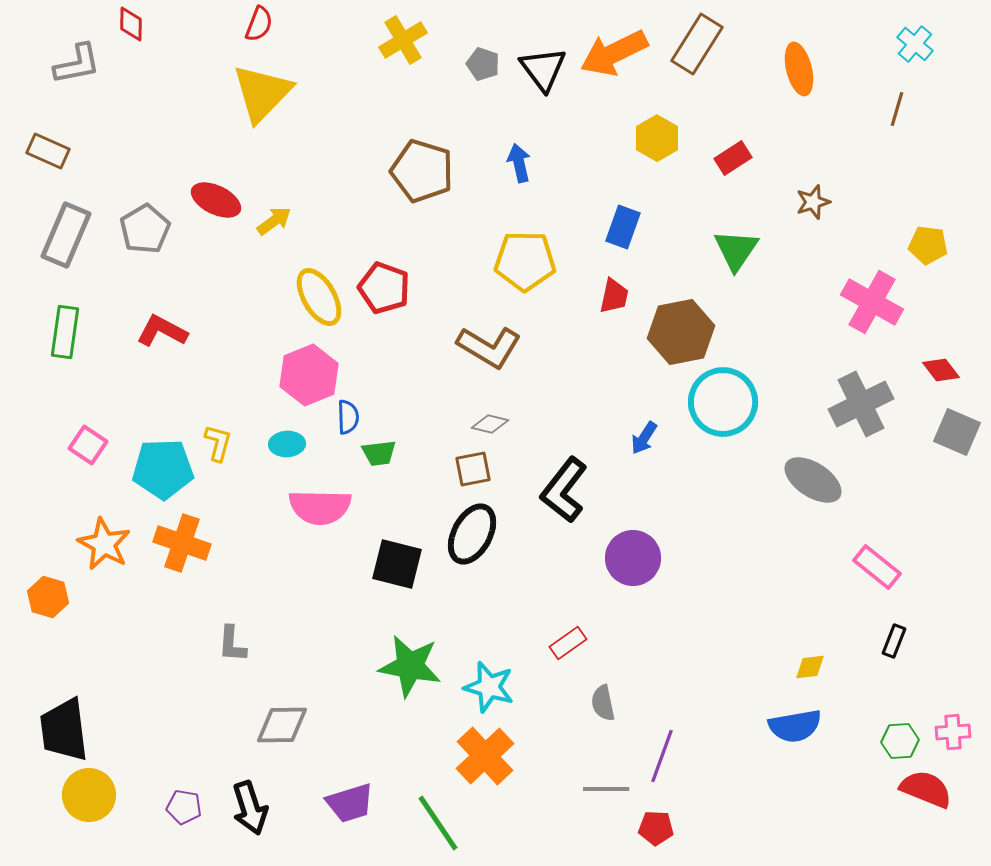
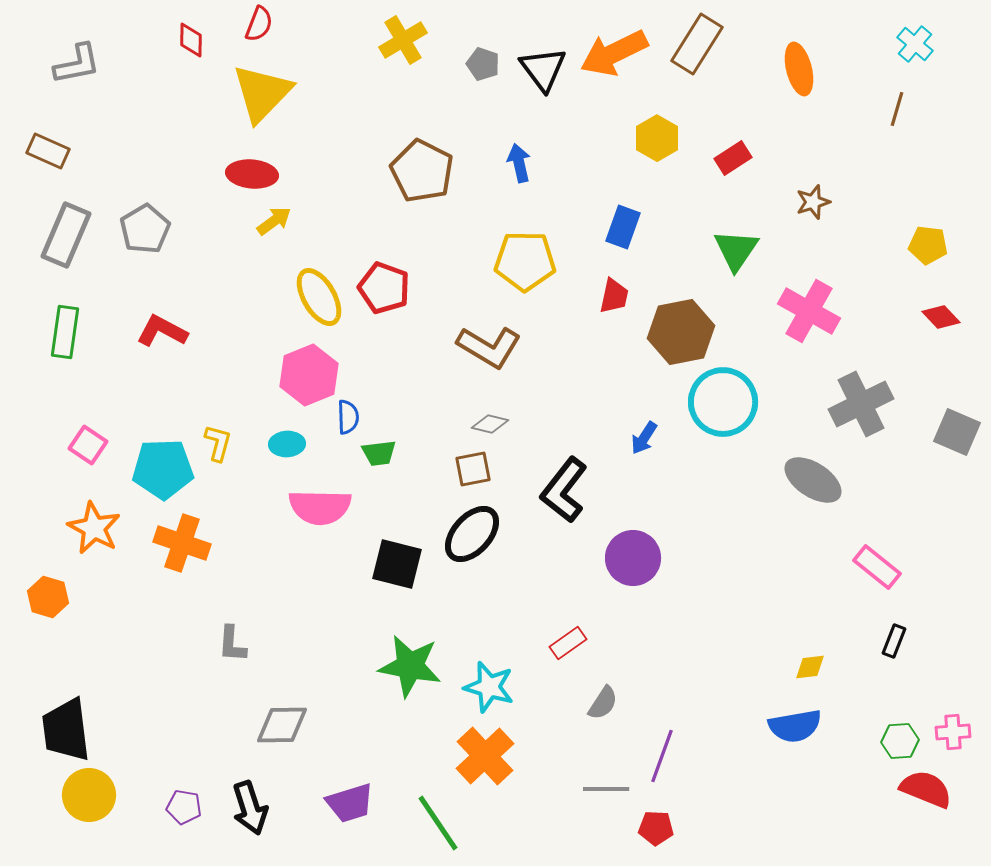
red diamond at (131, 24): moved 60 px right, 16 px down
brown pentagon at (422, 171): rotated 10 degrees clockwise
red ellipse at (216, 200): moved 36 px right, 26 px up; rotated 21 degrees counterclockwise
pink cross at (872, 302): moved 63 px left, 9 px down
red diamond at (941, 370): moved 53 px up; rotated 6 degrees counterclockwise
black ellipse at (472, 534): rotated 14 degrees clockwise
orange star at (104, 544): moved 10 px left, 16 px up
gray semicircle at (603, 703): rotated 135 degrees counterclockwise
black trapezoid at (64, 730): moved 2 px right
